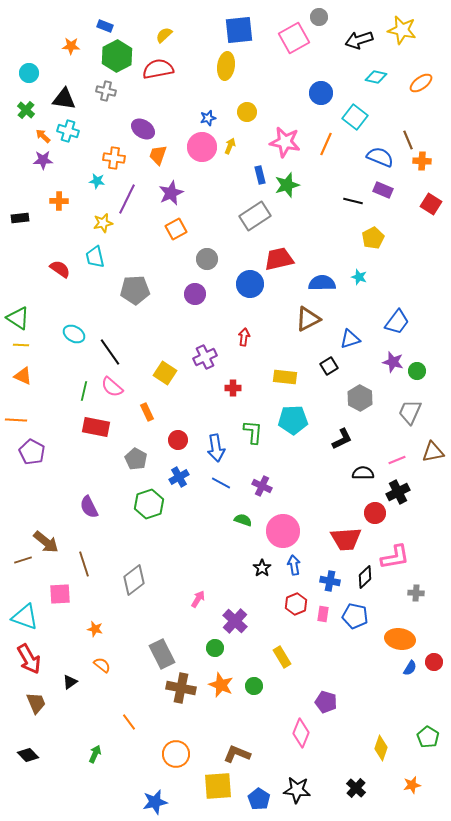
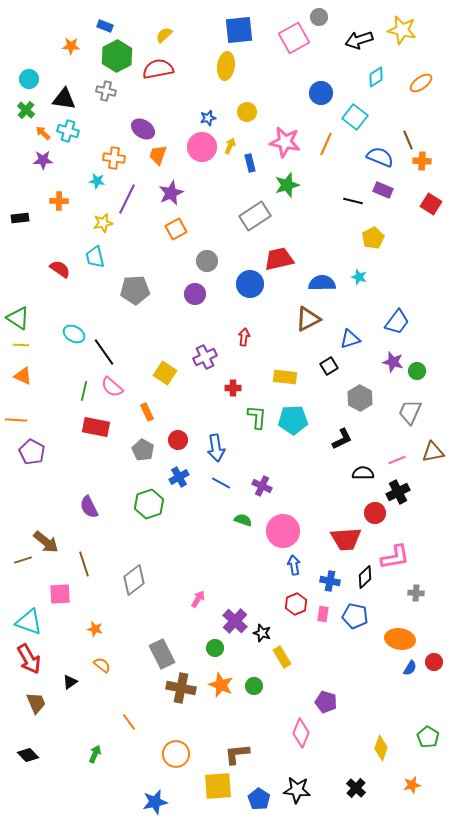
cyan circle at (29, 73): moved 6 px down
cyan diamond at (376, 77): rotated 45 degrees counterclockwise
orange arrow at (43, 136): moved 3 px up
blue rectangle at (260, 175): moved 10 px left, 12 px up
gray circle at (207, 259): moved 2 px down
black line at (110, 352): moved 6 px left
green L-shape at (253, 432): moved 4 px right, 15 px up
gray pentagon at (136, 459): moved 7 px right, 9 px up
black star at (262, 568): moved 65 px down; rotated 18 degrees counterclockwise
cyan triangle at (25, 617): moved 4 px right, 5 px down
brown L-shape at (237, 754): rotated 28 degrees counterclockwise
